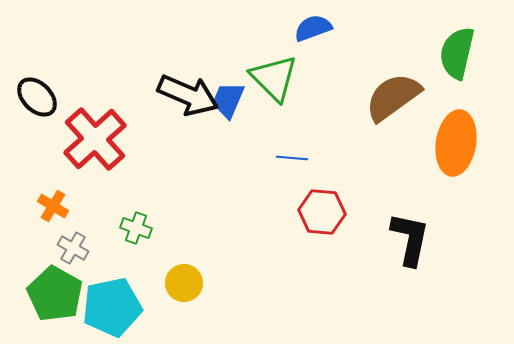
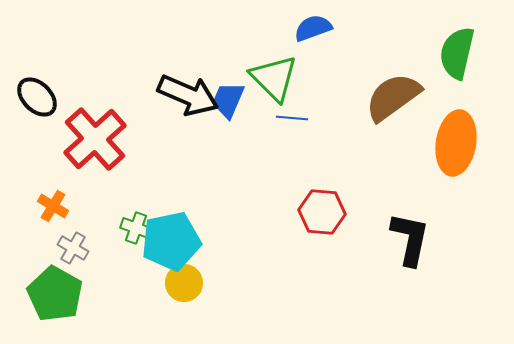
blue line: moved 40 px up
cyan pentagon: moved 59 px right, 66 px up
